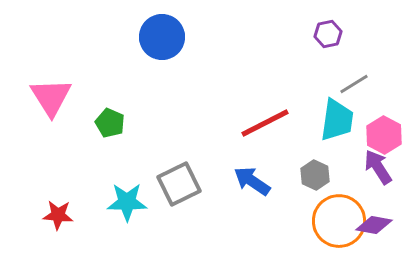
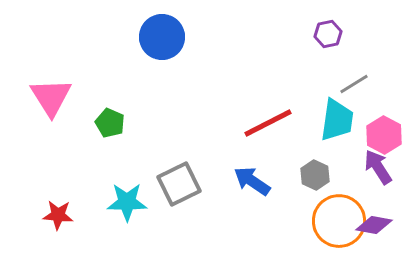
red line: moved 3 px right
